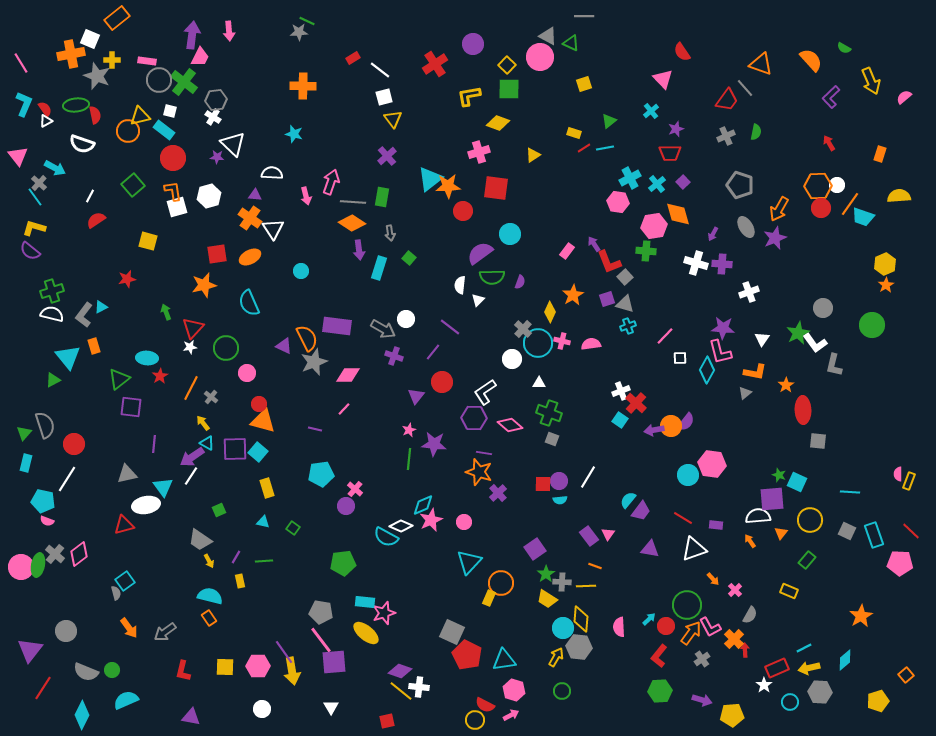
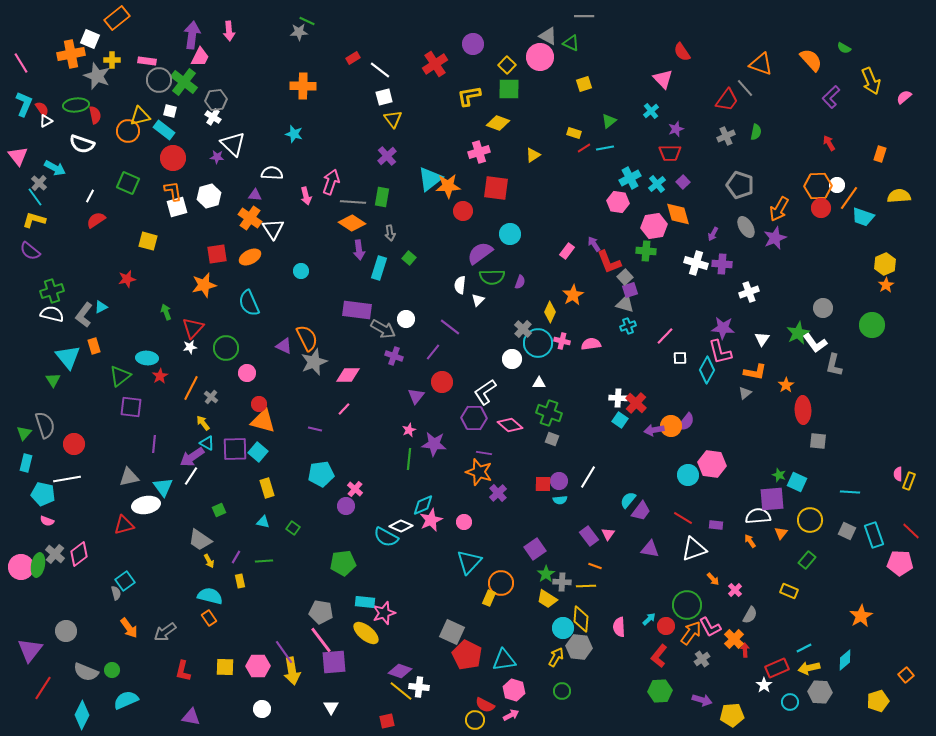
red semicircle at (45, 109): moved 3 px left
green square at (133, 185): moved 5 px left, 2 px up; rotated 25 degrees counterclockwise
orange line at (850, 204): moved 1 px left, 6 px up
yellow L-shape at (34, 228): moved 8 px up
purple square at (607, 299): moved 23 px right, 9 px up
purple rectangle at (337, 326): moved 20 px right, 16 px up
green triangle at (119, 379): moved 1 px right, 3 px up
green triangle at (53, 380): rotated 35 degrees counterclockwise
white cross at (621, 391): moved 3 px left, 7 px down; rotated 24 degrees clockwise
gray triangle at (127, 474): moved 2 px right, 3 px down
white line at (67, 479): rotated 48 degrees clockwise
cyan pentagon at (43, 501): moved 7 px up
